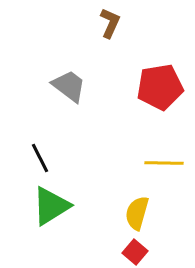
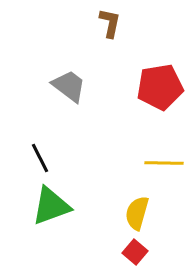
brown L-shape: rotated 12 degrees counterclockwise
green triangle: rotated 12 degrees clockwise
